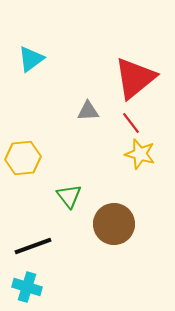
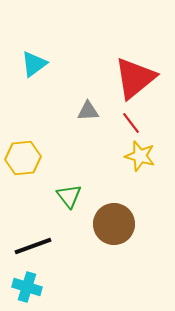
cyan triangle: moved 3 px right, 5 px down
yellow star: moved 2 px down
